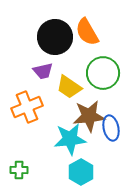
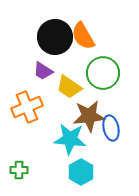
orange semicircle: moved 4 px left, 4 px down
purple trapezoid: rotated 45 degrees clockwise
cyan star: rotated 12 degrees clockwise
